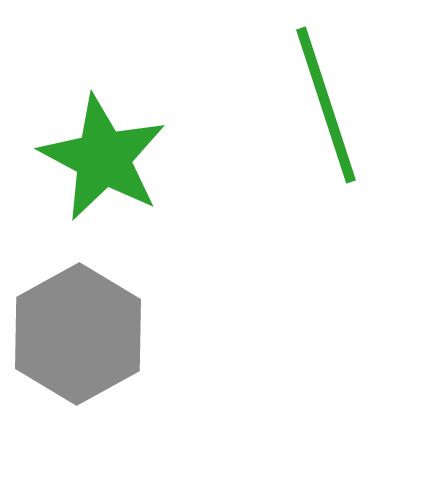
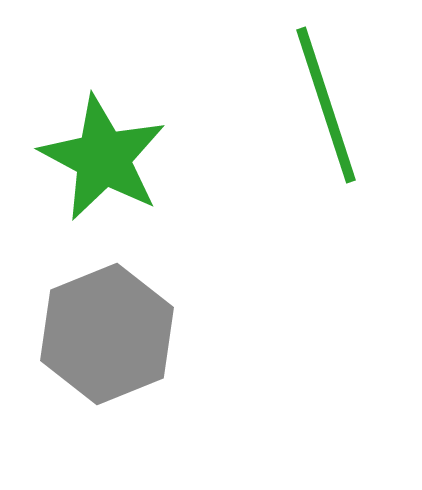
gray hexagon: moved 29 px right; rotated 7 degrees clockwise
